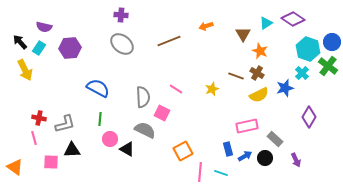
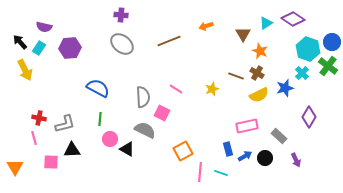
gray rectangle at (275, 139): moved 4 px right, 3 px up
orange triangle at (15, 167): rotated 24 degrees clockwise
